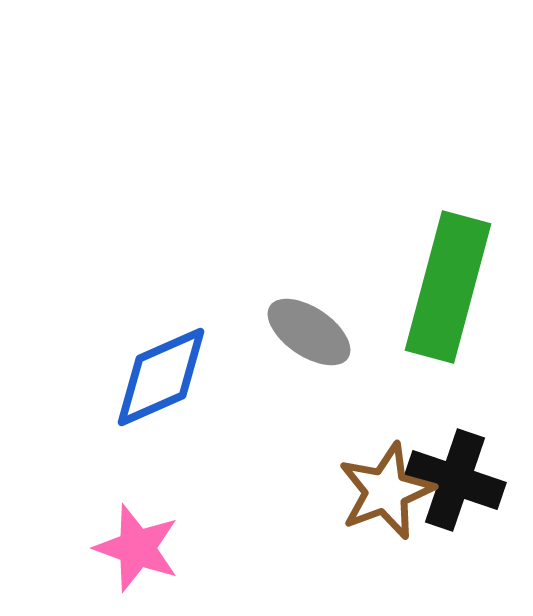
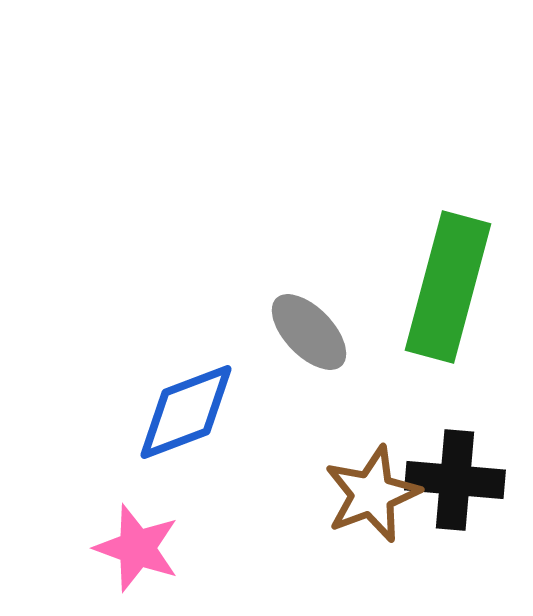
gray ellipse: rotated 12 degrees clockwise
blue diamond: moved 25 px right, 35 px down; rotated 3 degrees clockwise
black cross: rotated 14 degrees counterclockwise
brown star: moved 14 px left, 3 px down
